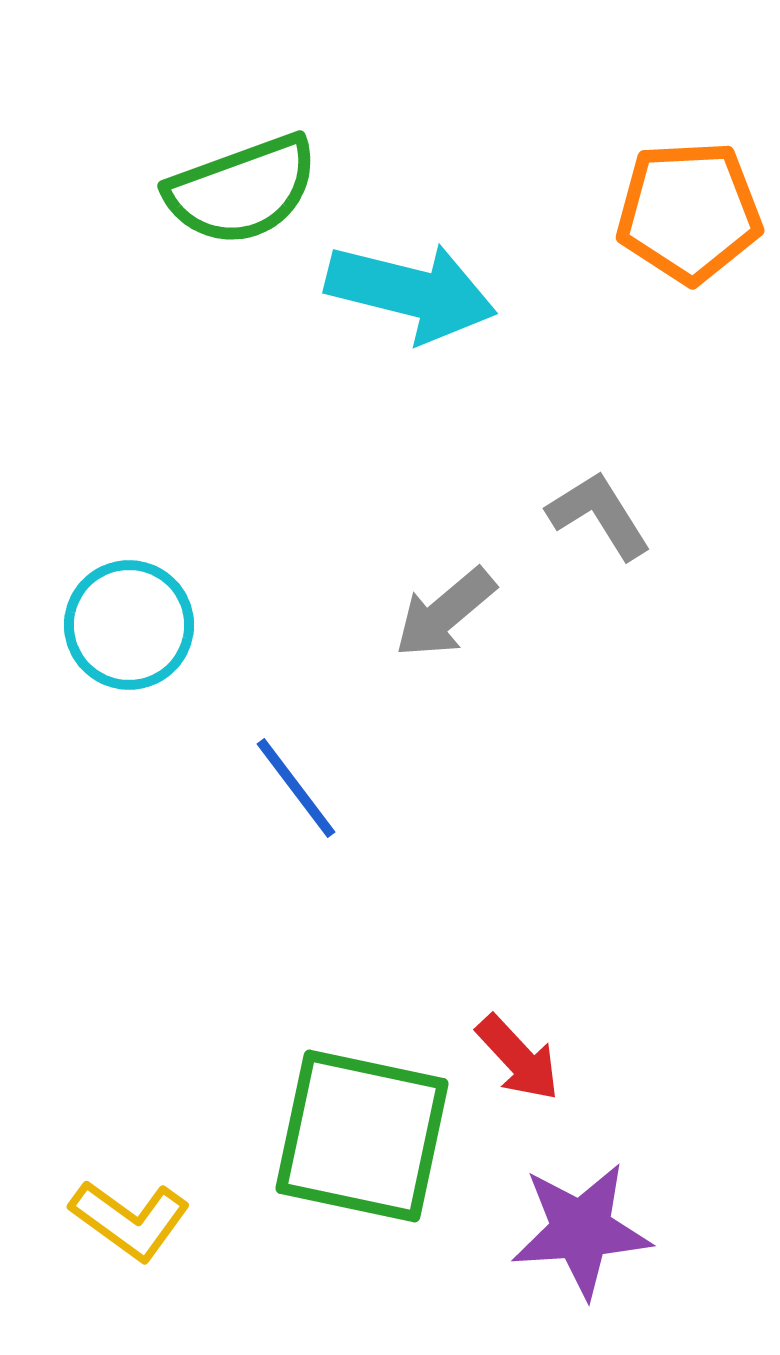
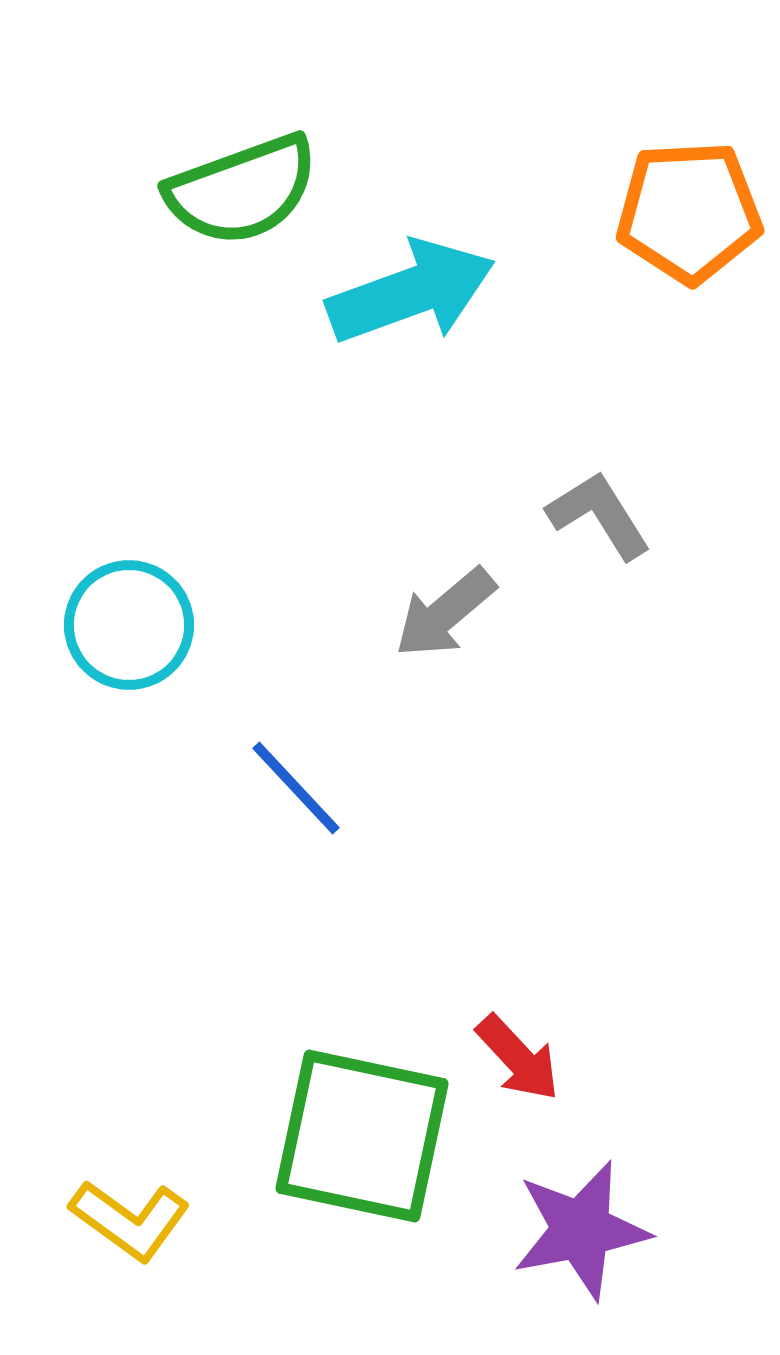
cyan arrow: rotated 34 degrees counterclockwise
blue line: rotated 6 degrees counterclockwise
purple star: rotated 7 degrees counterclockwise
